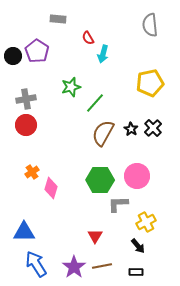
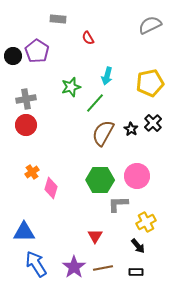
gray semicircle: rotated 70 degrees clockwise
cyan arrow: moved 4 px right, 22 px down
black cross: moved 5 px up
brown line: moved 1 px right, 2 px down
